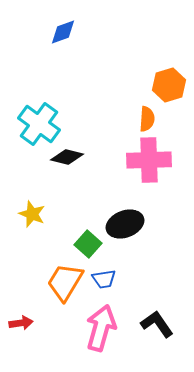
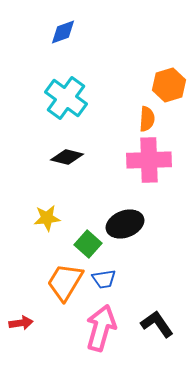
cyan cross: moved 27 px right, 26 px up
yellow star: moved 15 px right, 4 px down; rotated 28 degrees counterclockwise
